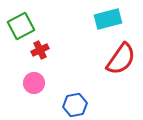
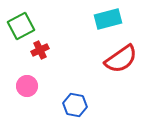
red semicircle: rotated 20 degrees clockwise
pink circle: moved 7 px left, 3 px down
blue hexagon: rotated 20 degrees clockwise
